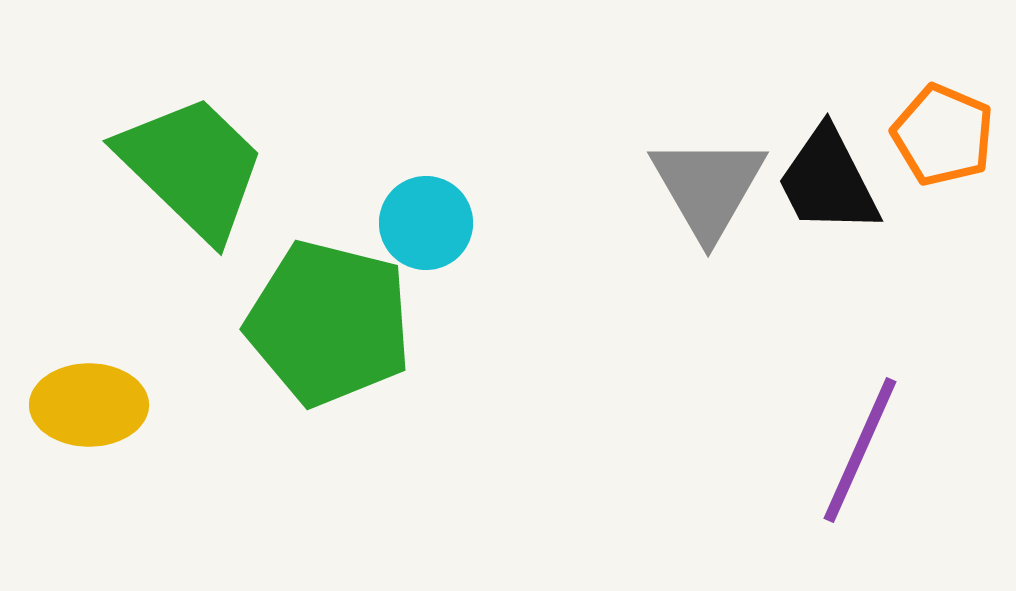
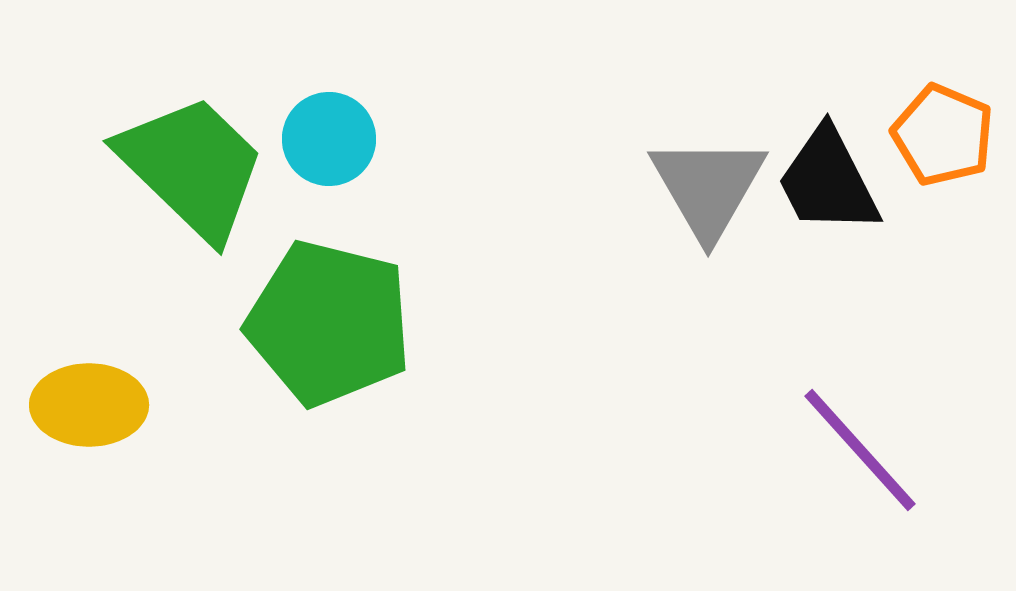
cyan circle: moved 97 px left, 84 px up
purple line: rotated 66 degrees counterclockwise
